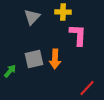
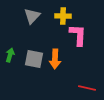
yellow cross: moved 4 px down
gray triangle: moved 1 px up
gray square: rotated 24 degrees clockwise
green arrow: moved 16 px up; rotated 24 degrees counterclockwise
red line: rotated 60 degrees clockwise
